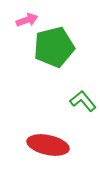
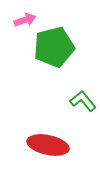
pink arrow: moved 2 px left
